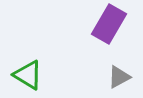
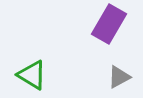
green triangle: moved 4 px right
